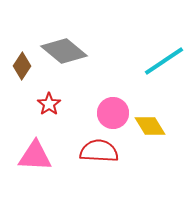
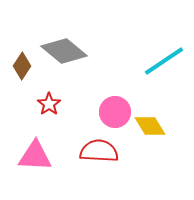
pink circle: moved 2 px right, 1 px up
